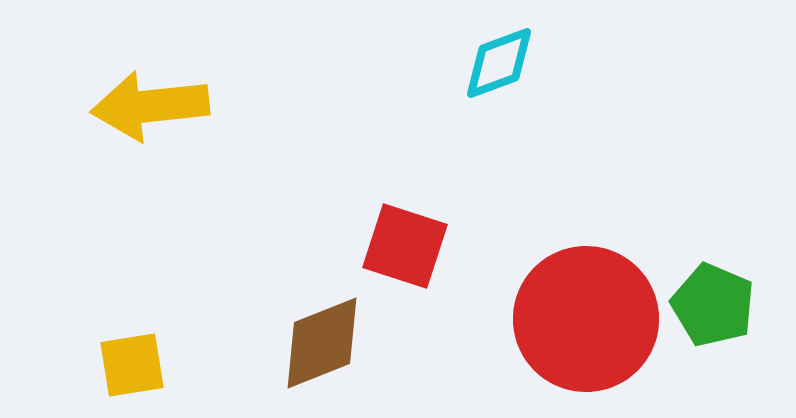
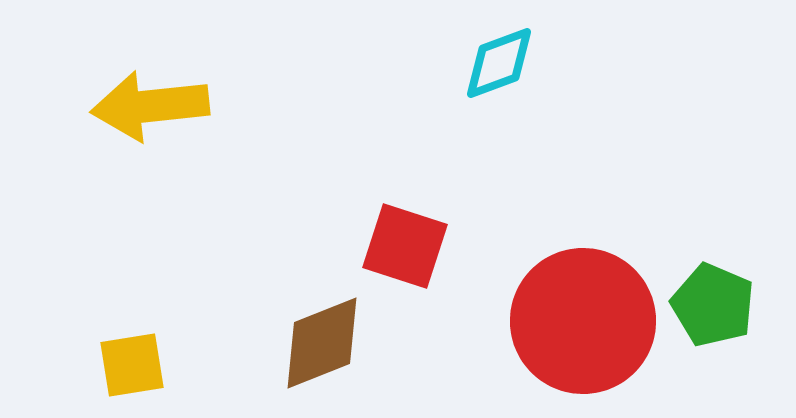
red circle: moved 3 px left, 2 px down
